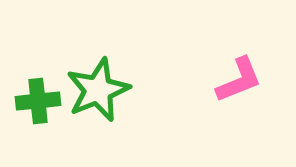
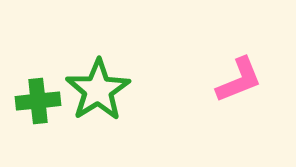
green star: rotated 10 degrees counterclockwise
